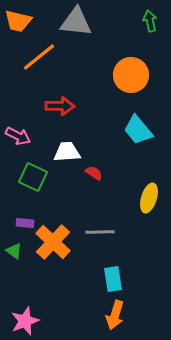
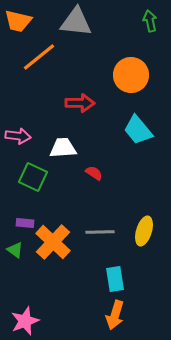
red arrow: moved 20 px right, 3 px up
pink arrow: rotated 20 degrees counterclockwise
white trapezoid: moved 4 px left, 4 px up
yellow ellipse: moved 5 px left, 33 px down
green triangle: moved 1 px right, 1 px up
cyan rectangle: moved 2 px right
